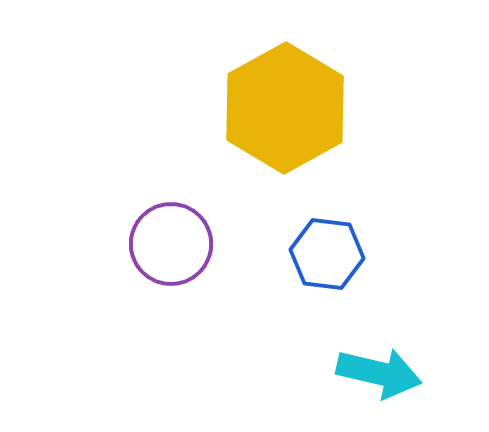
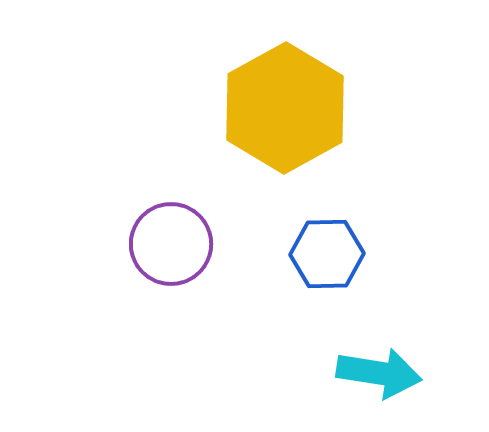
blue hexagon: rotated 8 degrees counterclockwise
cyan arrow: rotated 4 degrees counterclockwise
